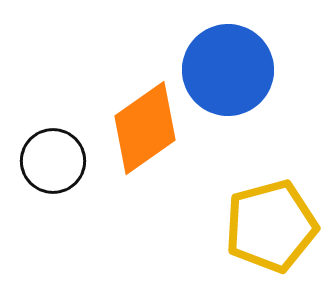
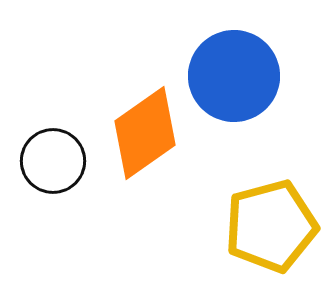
blue circle: moved 6 px right, 6 px down
orange diamond: moved 5 px down
